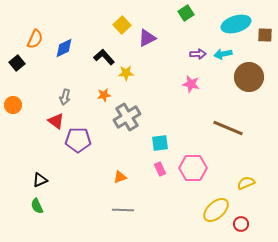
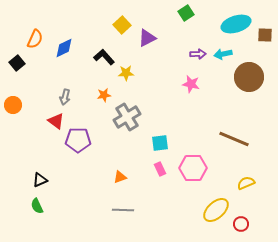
brown line: moved 6 px right, 11 px down
